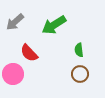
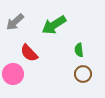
brown circle: moved 3 px right
